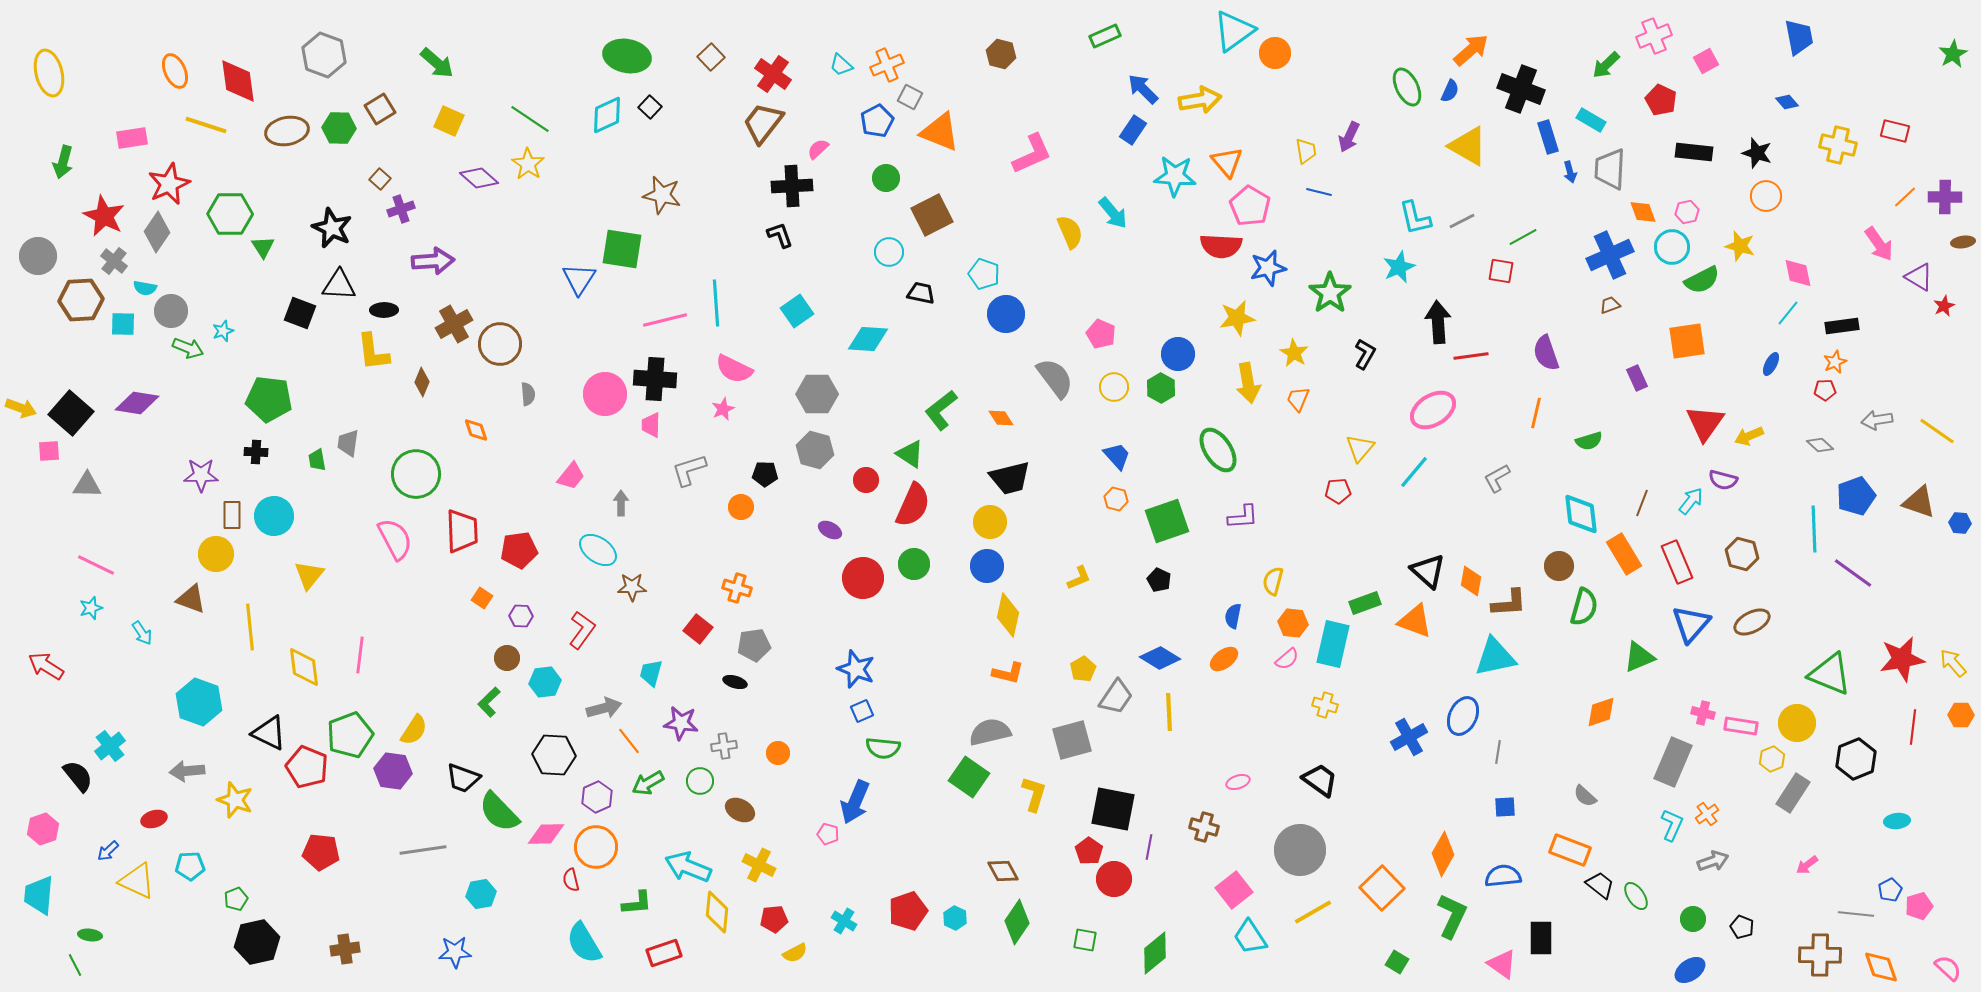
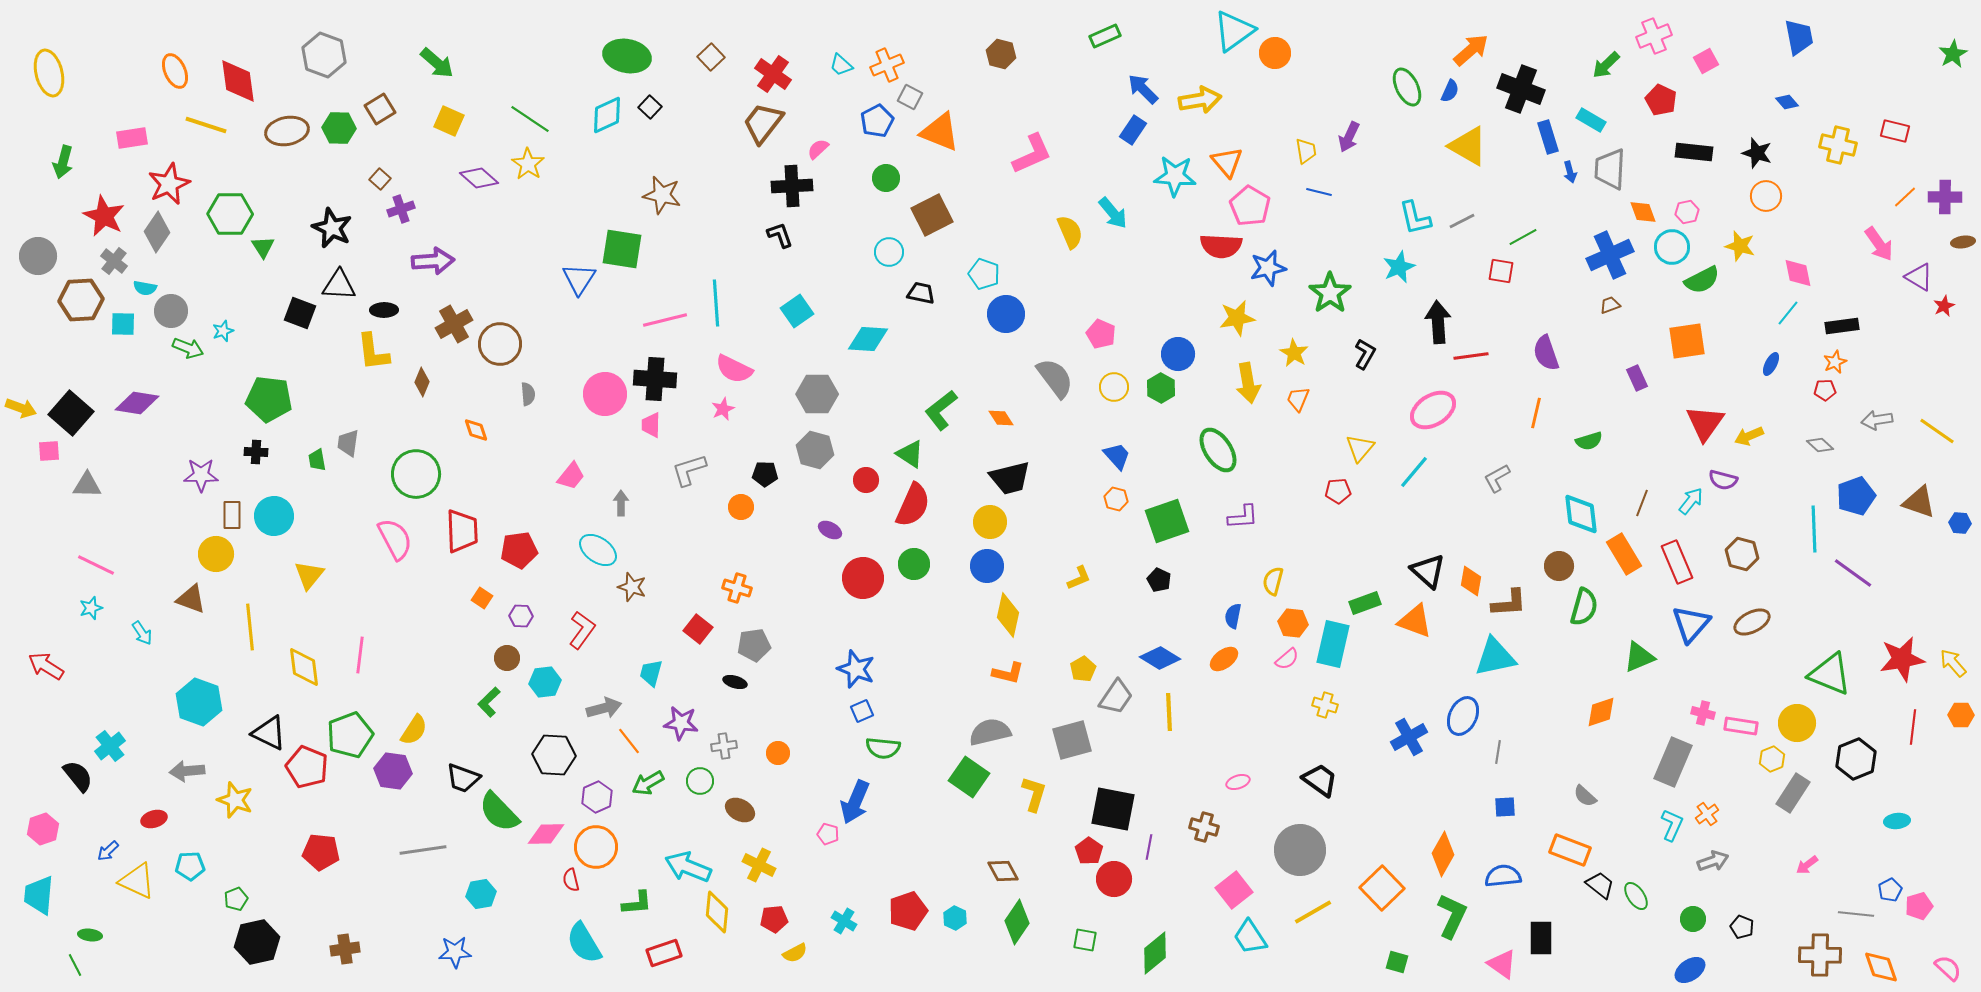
brown star at (632, 587): rotated 20 degrees clockwise
green square at (1397, 962): rotated 15 degrees counterclockwise
